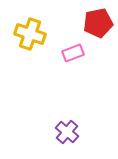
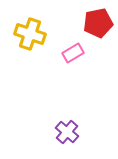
pink rectangle: rotated 10 degrees counterclockwise
